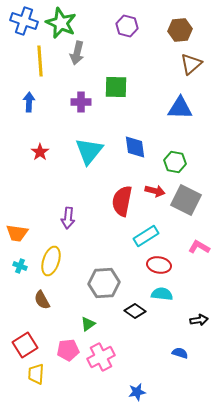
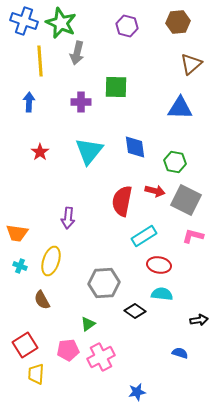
brown hexagon: moved 2 px left, 8 px up
cyan rectangle: moved 2 px left
pink L-shape: moved 6 px left, 11 px up; rotated 15 degrees counterclockwise
